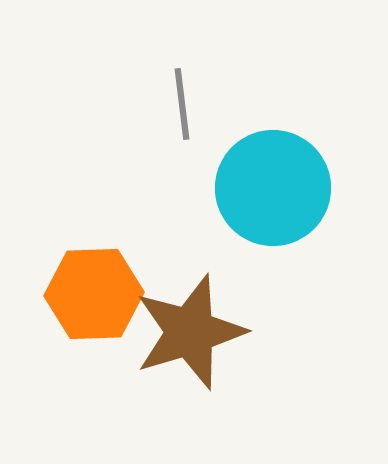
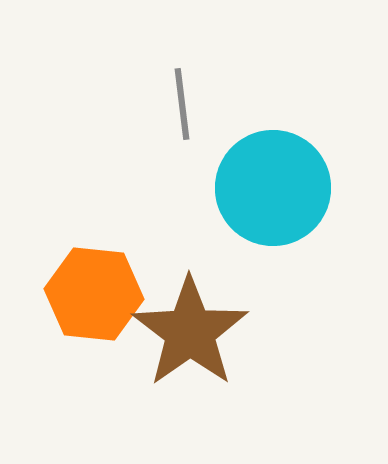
orange hexagon: rotated 8 degrees clockwise
brown star: rotated 18 degrees counterclockwise
